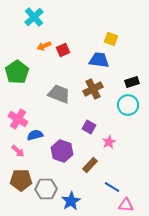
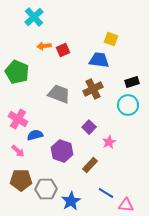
orange arrow: rotated 16 degrees clockwise
green pentagon: rotated 15 degrees counterclockwise
purple square: rotated 16 degrees clockwise
blue line: moved 6 px left, 6 px down
